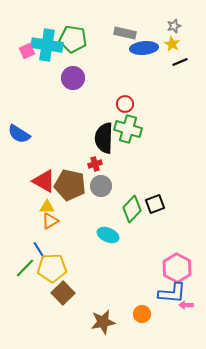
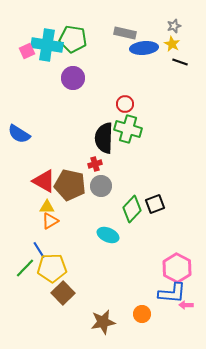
black line: rotated 42 degrees clockwise
